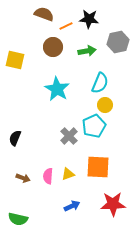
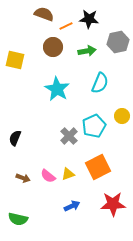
yellow circle: moved 17 px right, 11 px down
orange square: rotated 30 degrees counterclockwise
pink semicircle: rotated 56 degrees counterclockwise
